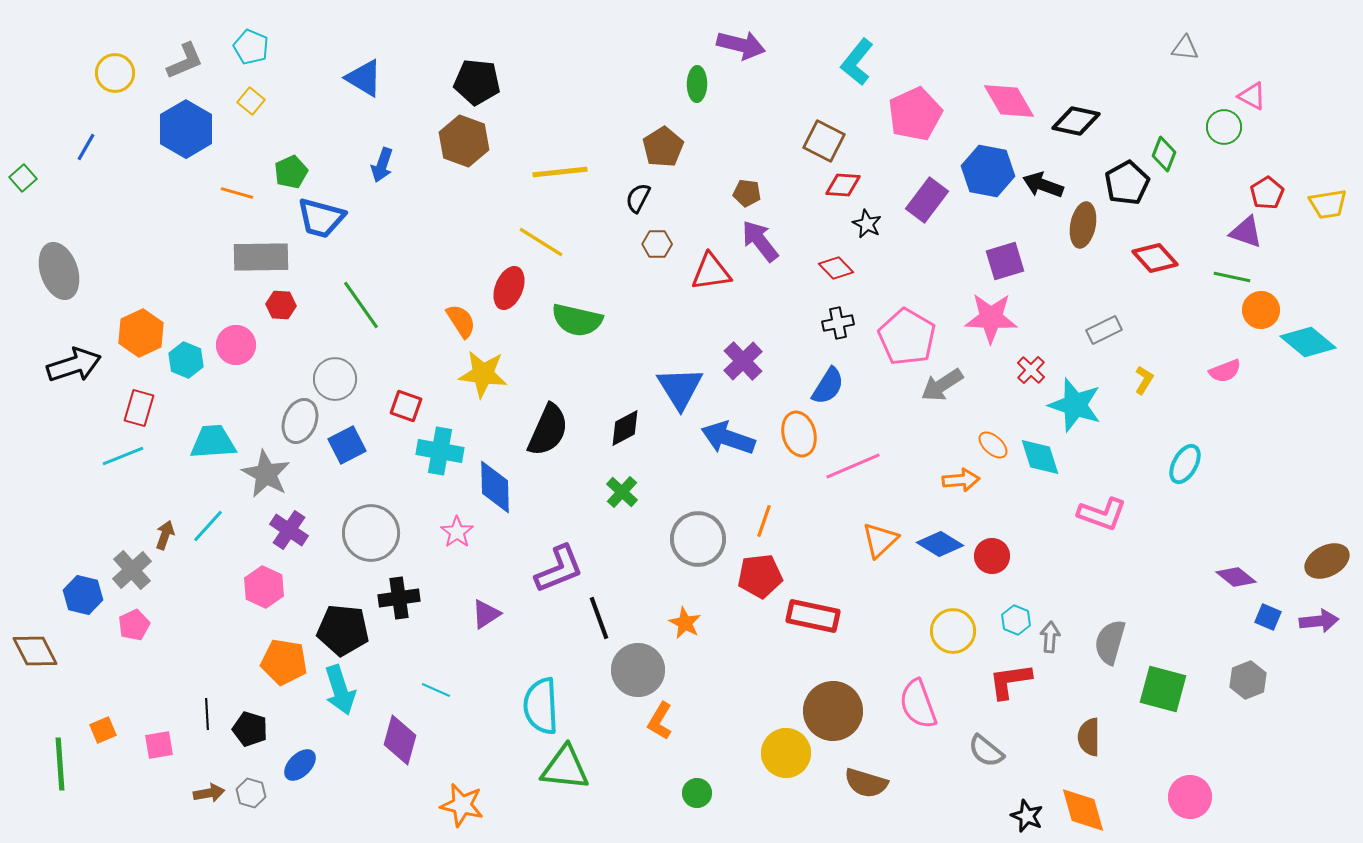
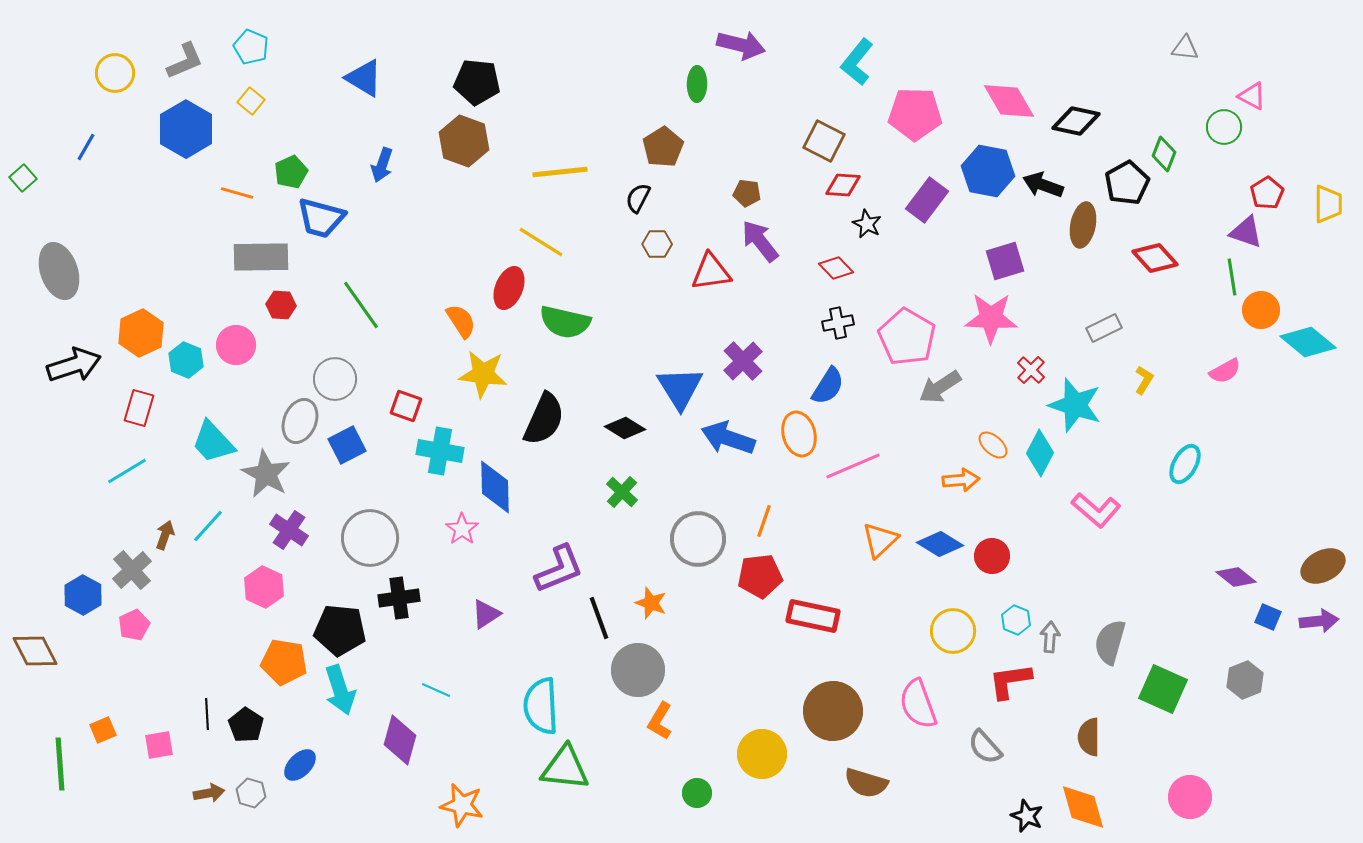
pink pentagon at (915, 114): rotated 26 degrees clockwise
yellow trapezoid at (1328, 204): rotated 81 degrees counterclockwise
green line at (1232, 277): rotated 69 degrees clockwise
green semicircle at (577, 320): moved 12 px left, 2 px down
gray rectangle at (1104, 330): moved 2 px up
pink semicircle at (1225, 371): rotated 8 degrees counterclockwise
gray arrow at (942, 385): moved 2 px left, 2 px down
black diamond at (625, 428): rotated 60 degrees clockwise
black semicircle at (548, 430): moved 4 px left, 11 px up
cyan trapezoid at (213, 442): rotated 129 degrees counterclockwise
cyan line at (123, 456): moved 4 px right, 15 px down; rotated 9 degrees counterclockwise
cyan diamond at (1040, 457): moved 4 px up; rotated 45 degrees clockwise
pink L-shape at (1102, 514): moved 6 px left, 4 px up; rotated 21 degrees clockwise
pink star at (457, 532): moved 5 px right, 3 px up
gray circle at (371, 533): moved 1 px left, 5 px down
brown ellipse at (1327, 561): moved 4 px left, 5 px down
blue hexagon at (83, 595): rotated 15 degrees clockwise
orange star at (685, 623): moved 34 px left, 20 px up; rotated 8 degrees counterclockwise
black pentagon at (343, 630): moved 3 px left
gray hexagon at (1248, 680): moved 3 px left
green square at (1163, 689): rotated 9 degrees clockwise
black pentagon at (250, 729): moved 4 px left, 4 px up; rotated 16 degrees clockwise
gray semicircle at (986, 751): moved 1 px left, 4 px up; rotated 9 degrees clockwise
yellow circle at (786, 753): moved 24 px left, 1 px down
orange diamond at (1083, 810): moved 3 px up
